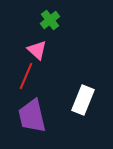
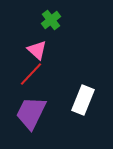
green cross: moved 1 px right
red line: moved 5 px right, 2 px up; rotated 20 degrees clockwise
purple trapezoid: moved 1 px left, 3 px up; rotated 39 degrees clockwise
